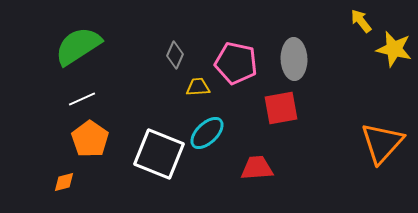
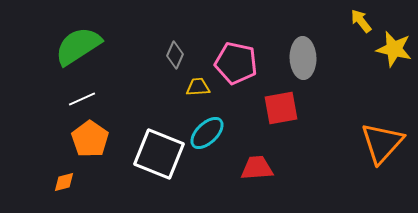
gray ellipse: moved 9 px right, 1 px up
